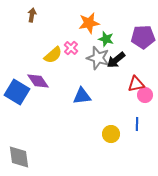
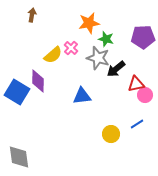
black arrow: moved 9 px down
purple diamond: rotated 35 degrees clockwise
blue line: rotated 56 degrees clockwise
